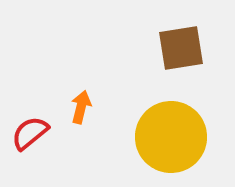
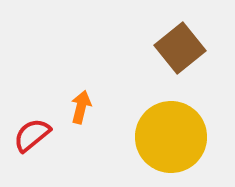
brown square: moved 1 px left; rotated 30 degrees counterclockwise
red semicircle: moved 2 px right, 2 px down
